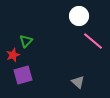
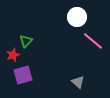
white circle: moved 2 px left, 1 px down
